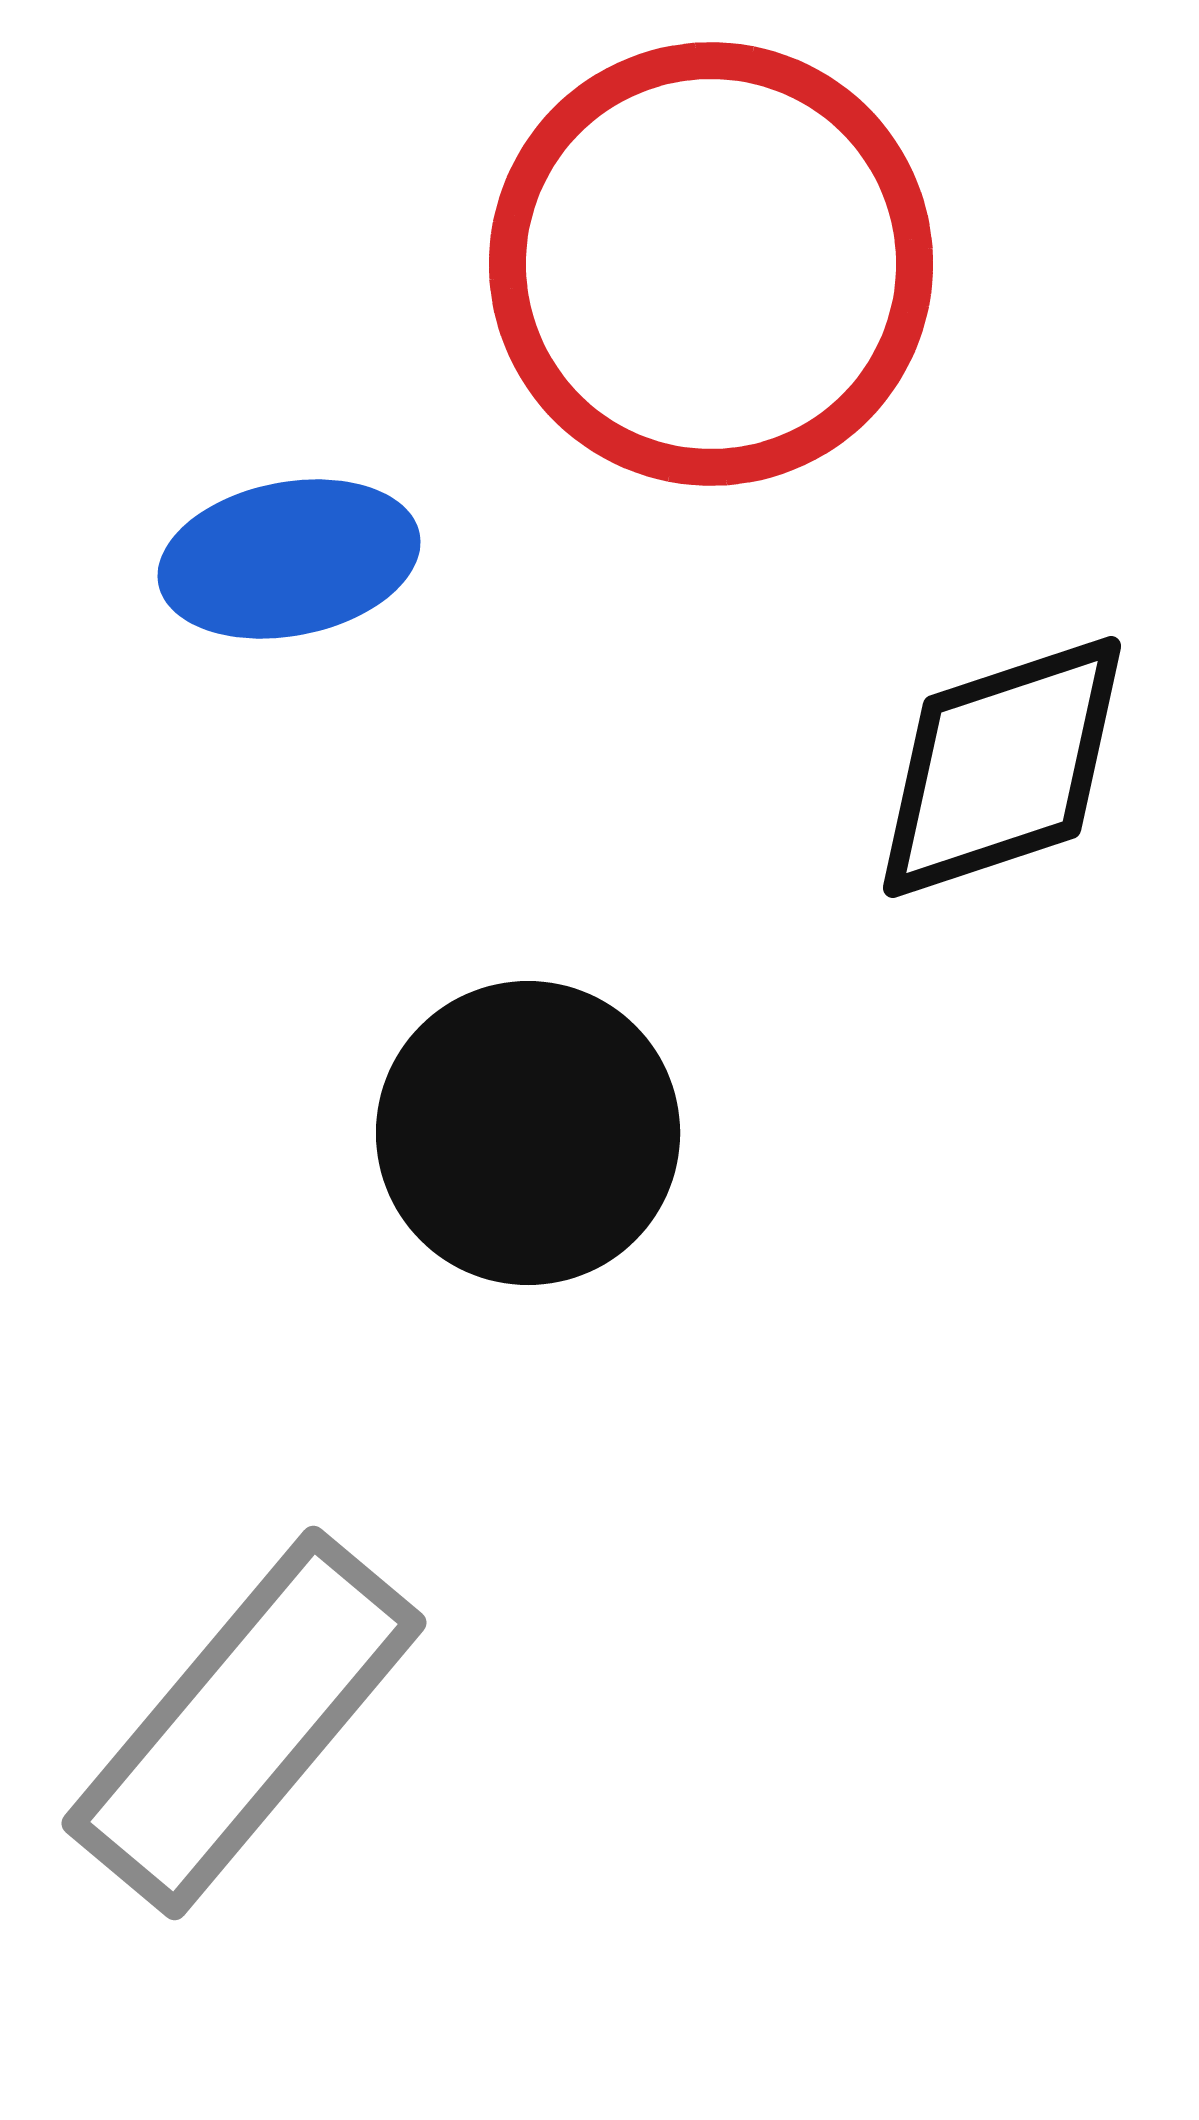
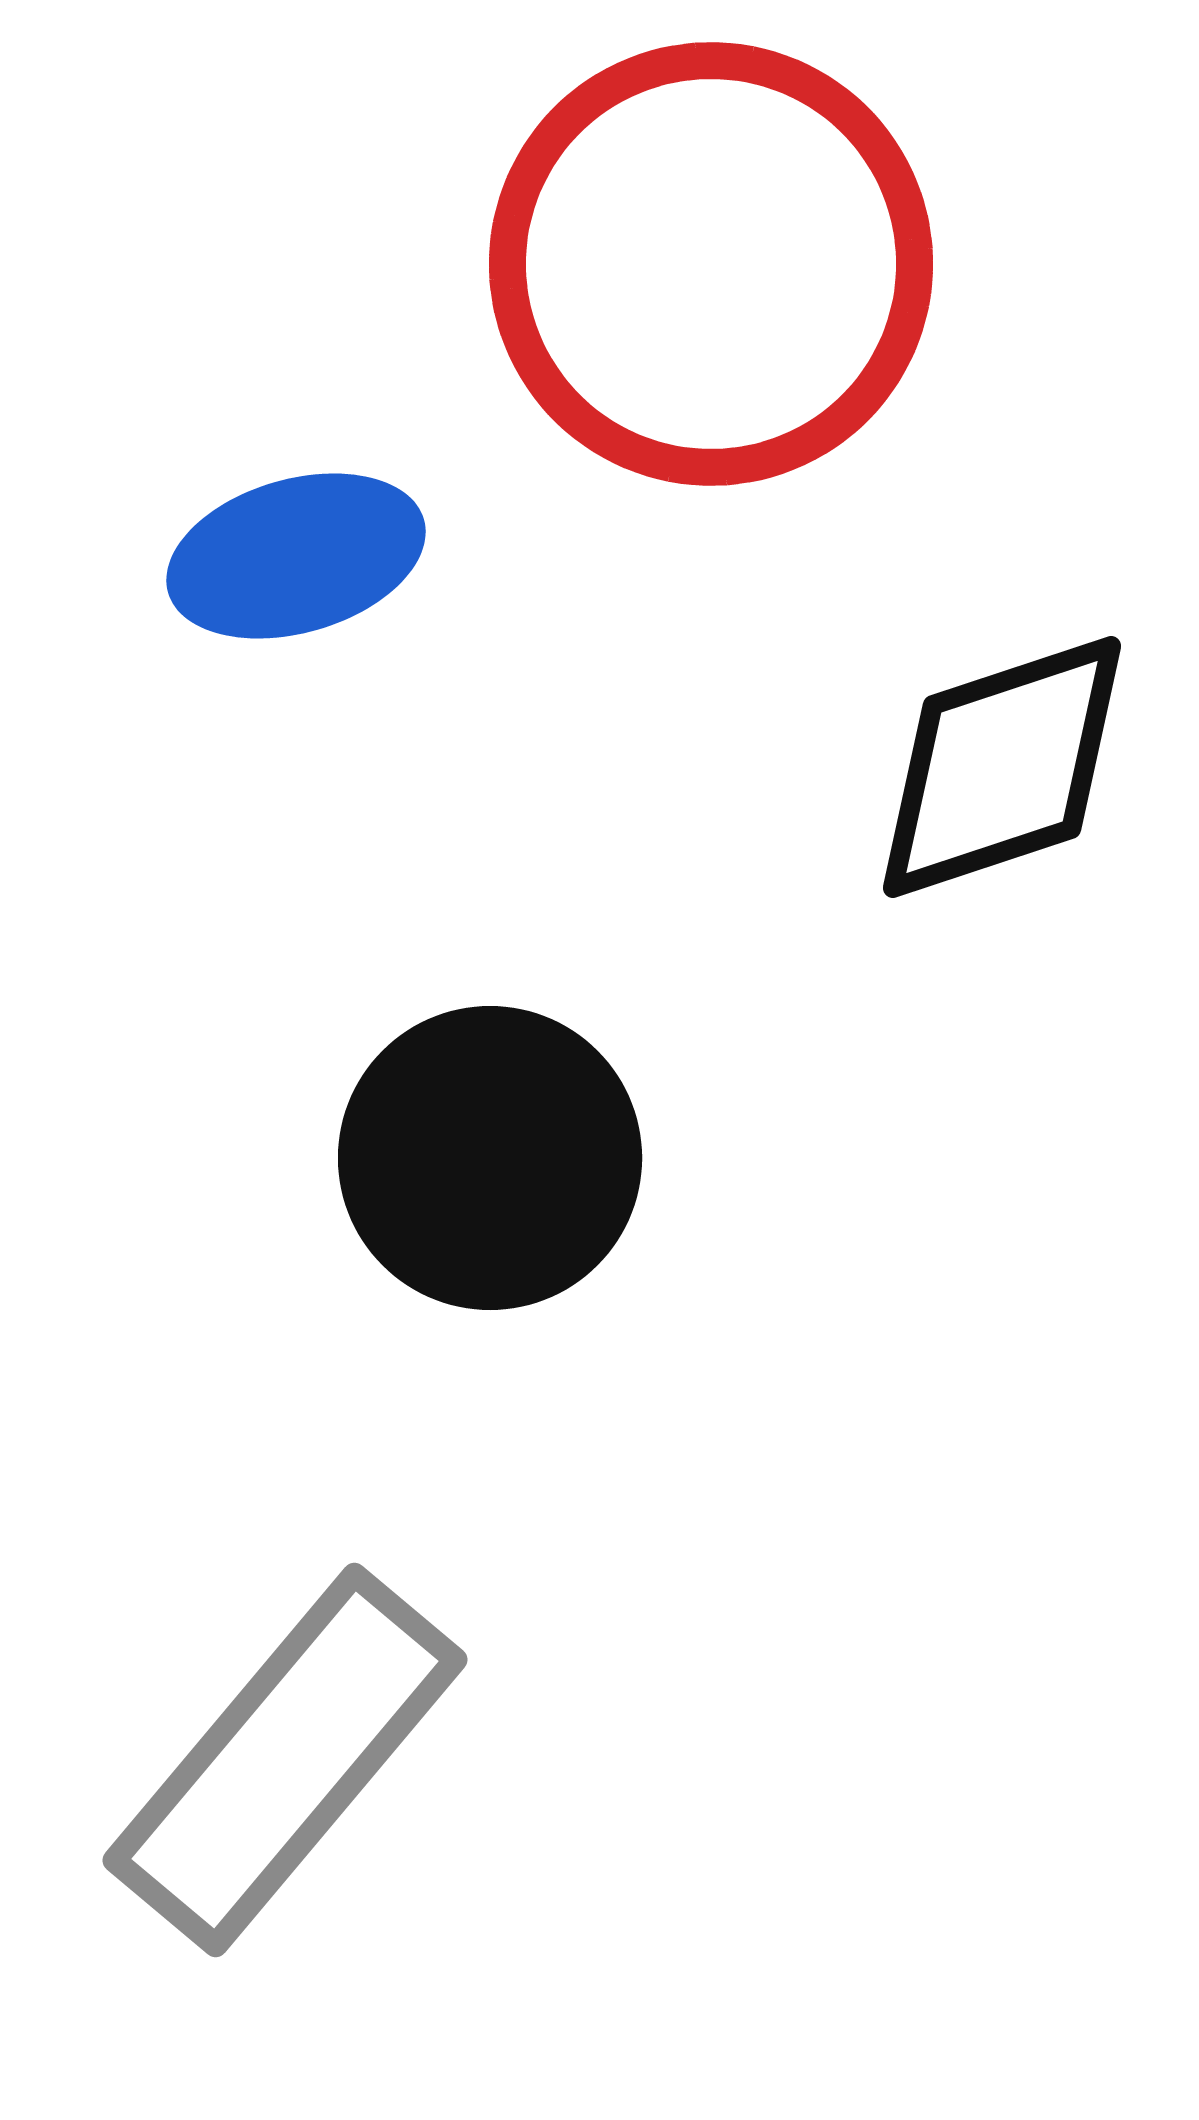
blue ellipse: moved 7 px right, 3 px up; rotated 5 degrees counterclockwise
black circle: moved 38 px left, 25 px down
gray rectangle: moved 41 px right, 37 px down
